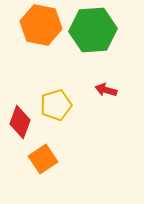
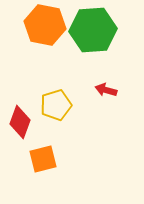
orange hexagon: moved 4 px right
orange square: rotated 20 degrees clockwise
